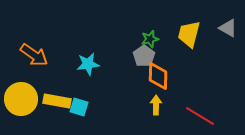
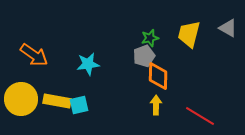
green star: moved 1 px up
gray pentagon: rotated 15 degrees clockwise
cyan square: moved 2 px up; rotated 30 degrees counterclockwise
